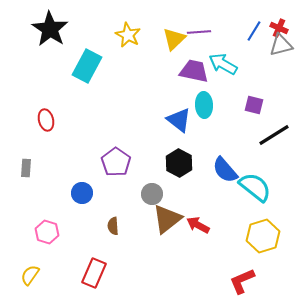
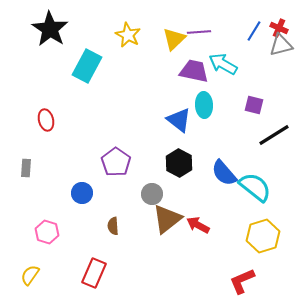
blue semicircle: moved 1 px left, 3 px down
